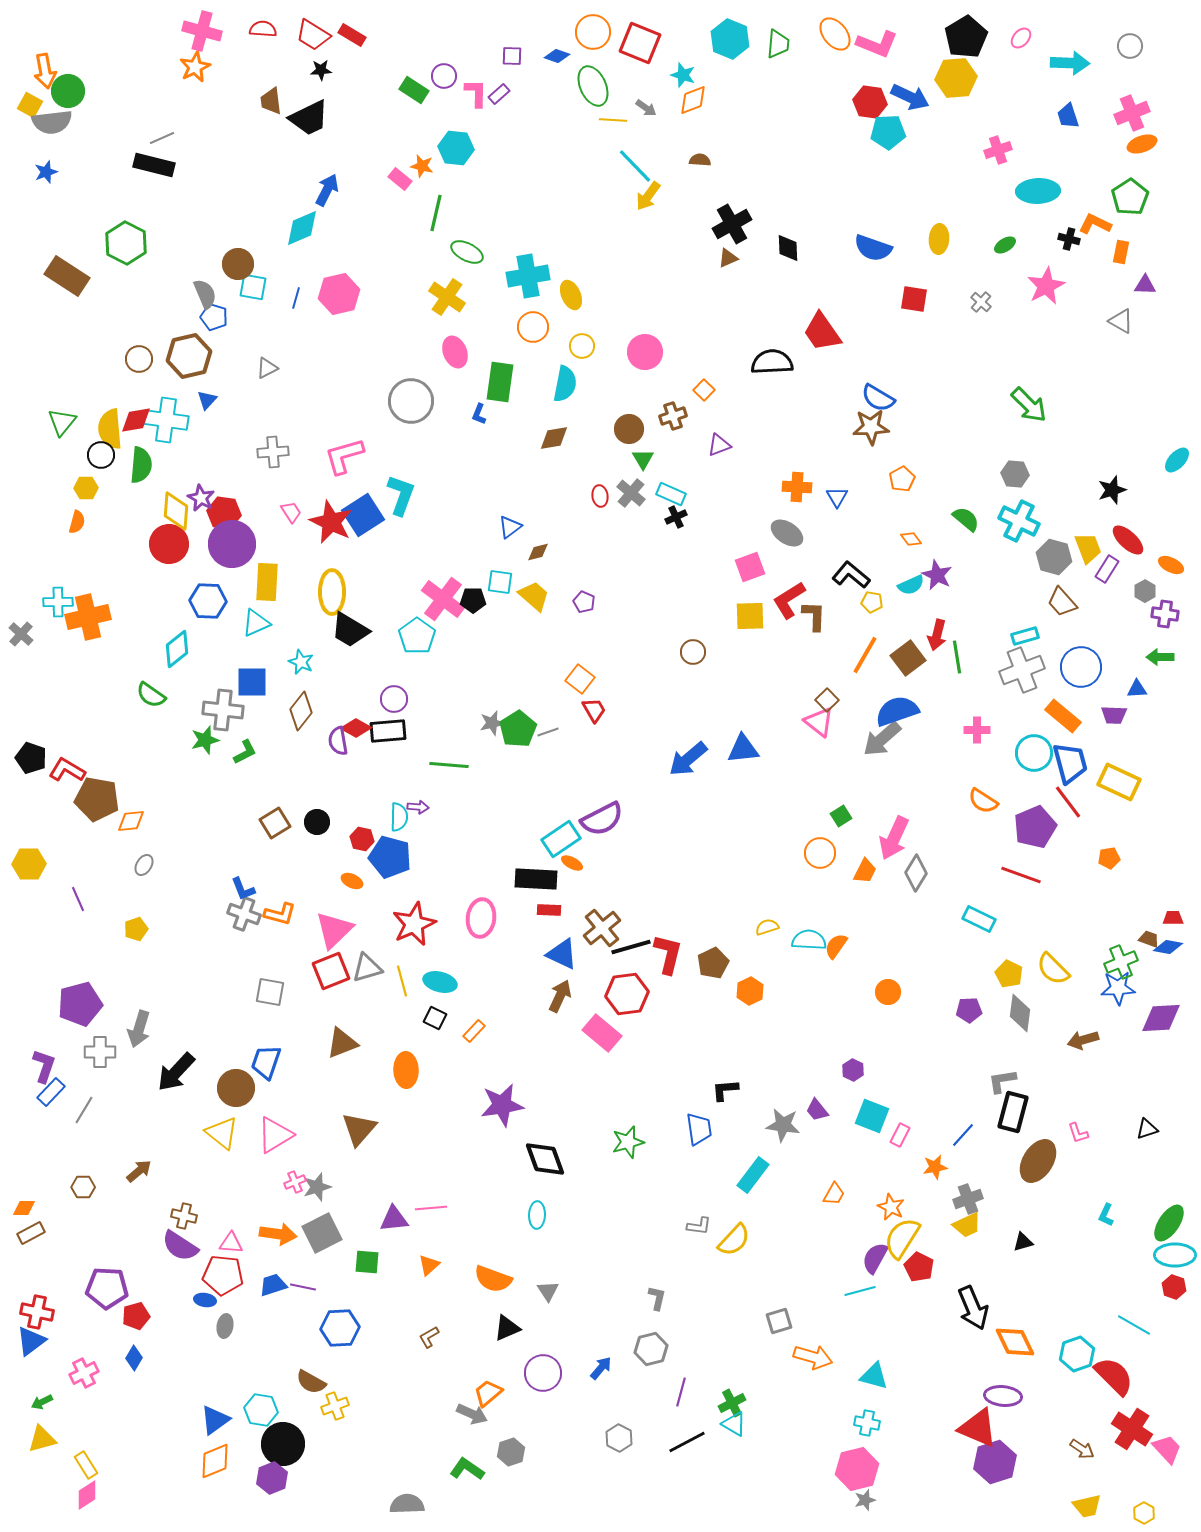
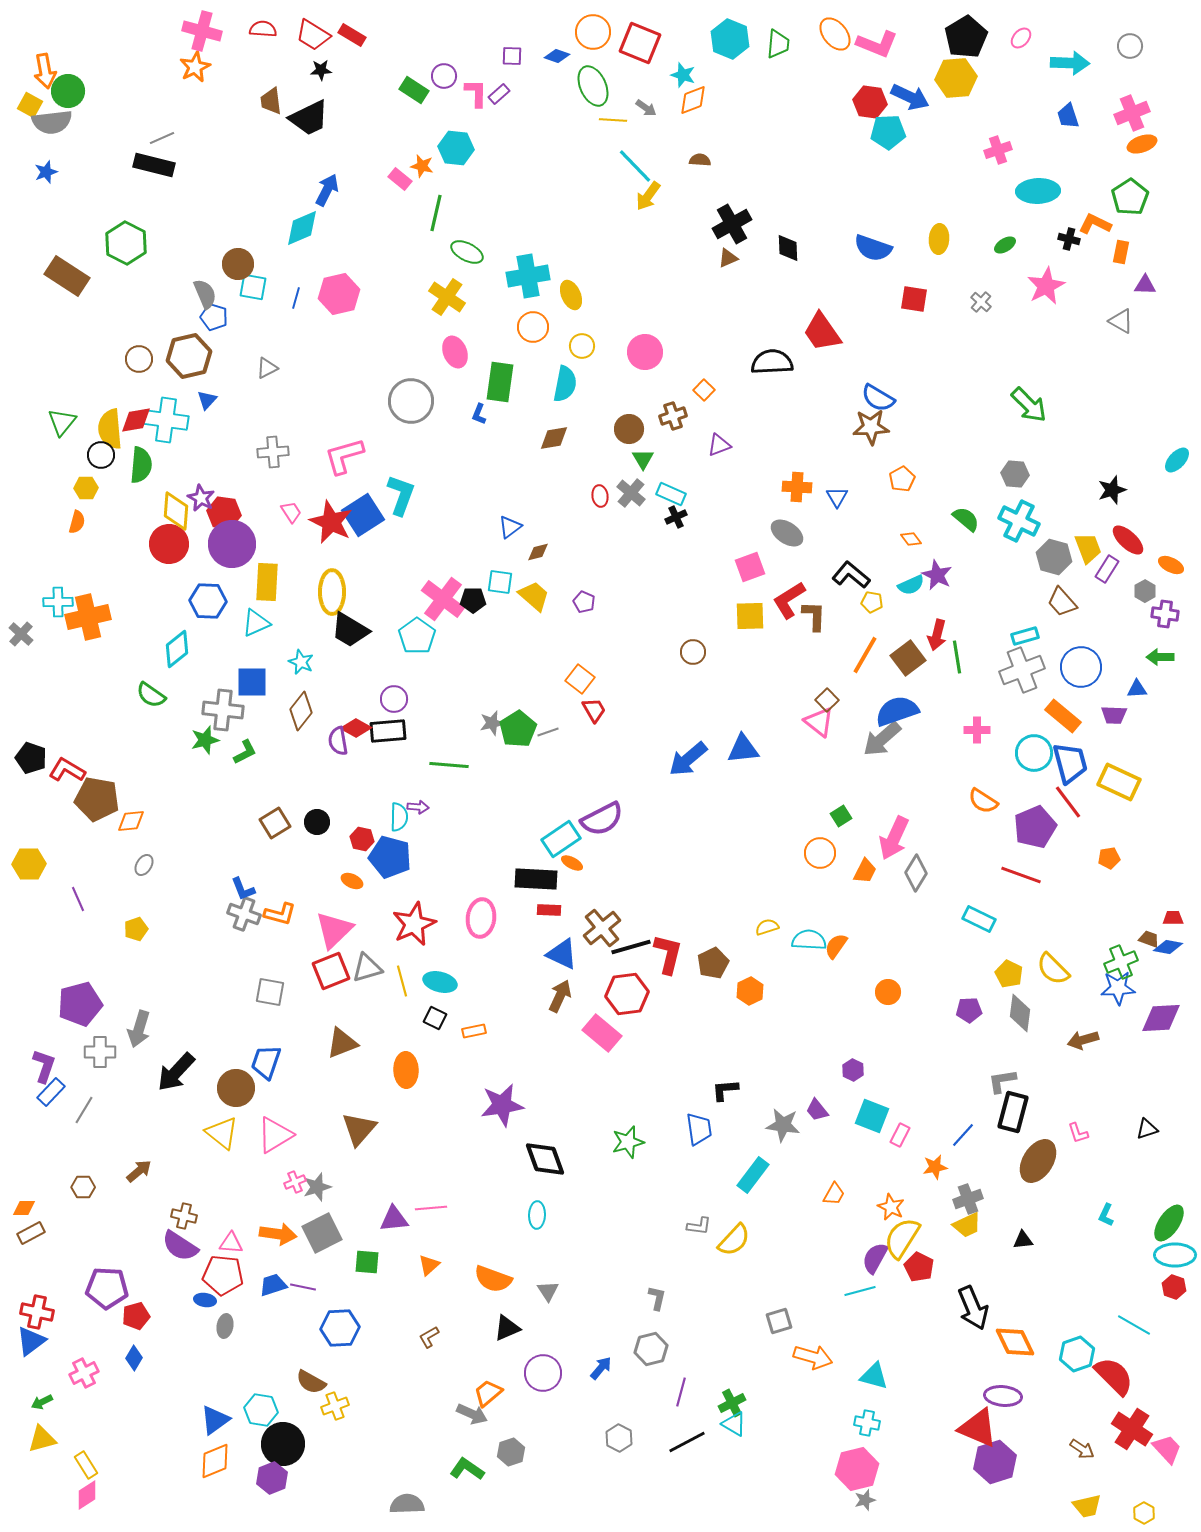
orange rectangle at (474, 1031): rotated 35 degrees clockwise
black triangle at (1023, 1242): moved 2 px up; rotated 10 degrees clockwise
